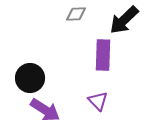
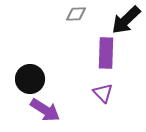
black arrow: moved 2 px right
purple rectangle: moved 3 px right, 2 px up
black circle: moved 1 px down
purple triangle: moved 5 px right, 8 px up
